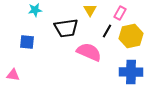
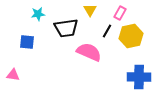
cyan star: moved 3 px right, 4 px down
blue cross: moved 8 px right, 5 px down
